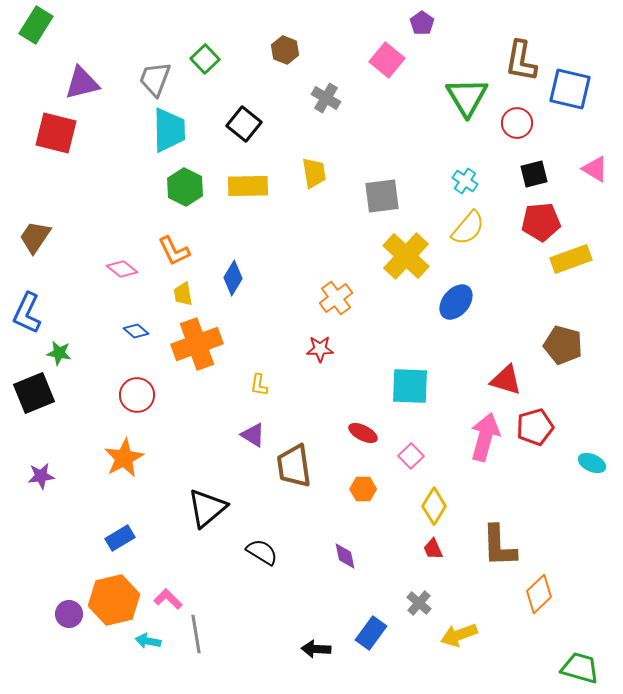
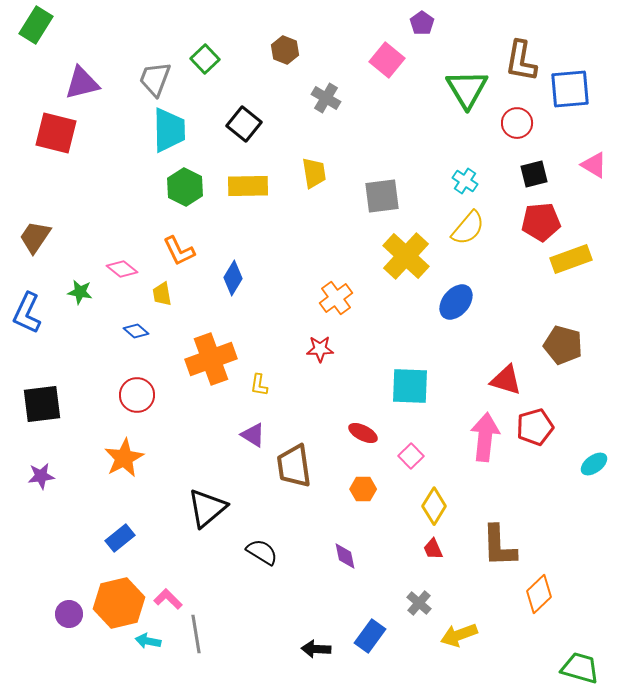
blue square at (570, 89): rotated 18 degrees counterclockwise
green triangle at (467, 97): moved 8 px up
pink triangle at (595, 169): moved 1 px left, 4 px up
orange L-shape at (174, 251): moved 5 px right
yellow trapezoid at (183, 294): moved 21 px left
orange cross at (197, 344): moved 14 px right, 15 px down
green star at (59, 353): moved 21 px right, 61 px up
black square at (34, 393): moved 8 px right, 11 px down; rotated 15 degrees clockwise
pink arrow at (485, 437): rotated 9 degrees counterclockwise
cyan ellipse at (592, 463): moved 2 px right, 1 px down; rotated 60 degrees counterclockwise
blue rectangle at (120, 538): rotated 8 degrees counterclockwise
orange hexagon at (114, 600): moved 5 px right, 3 px down
blue rectangle at (371, 633): moved 1 px left, 3 px down
